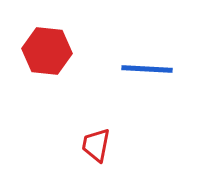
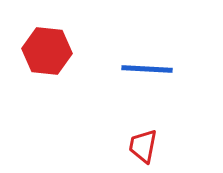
red trapezoid: moved 47 px right, 1 px down
